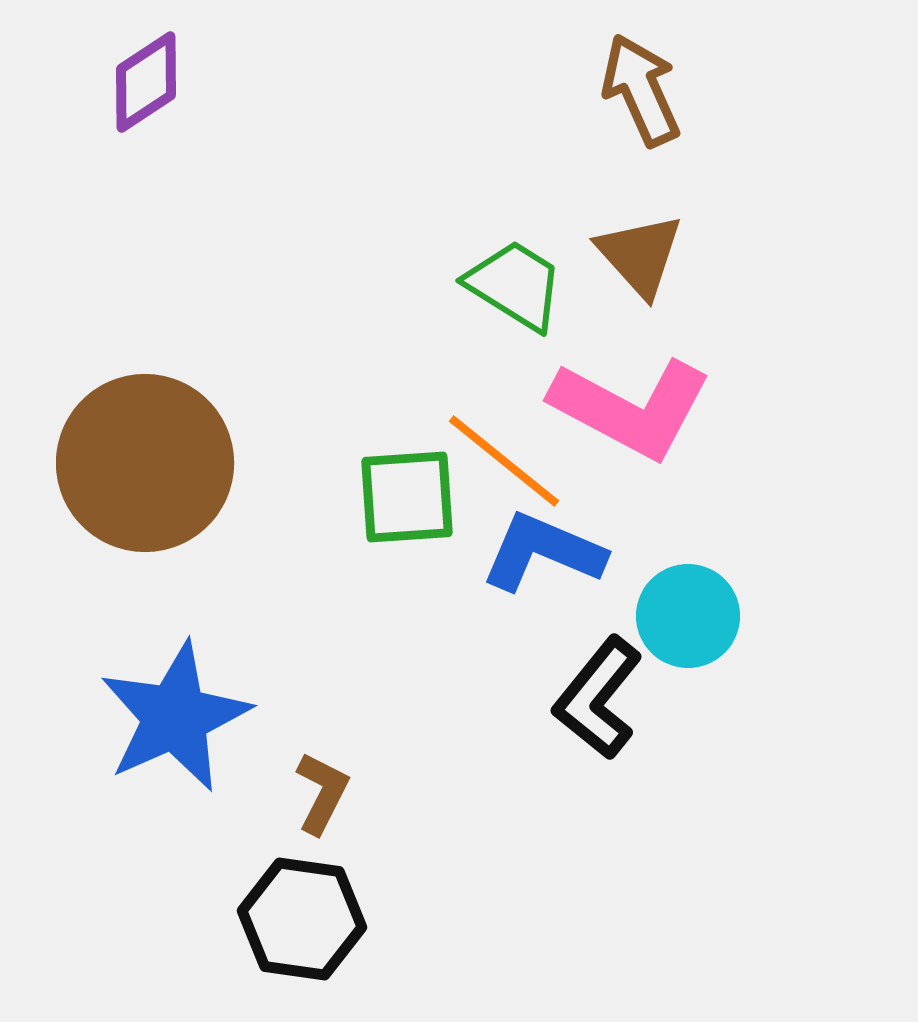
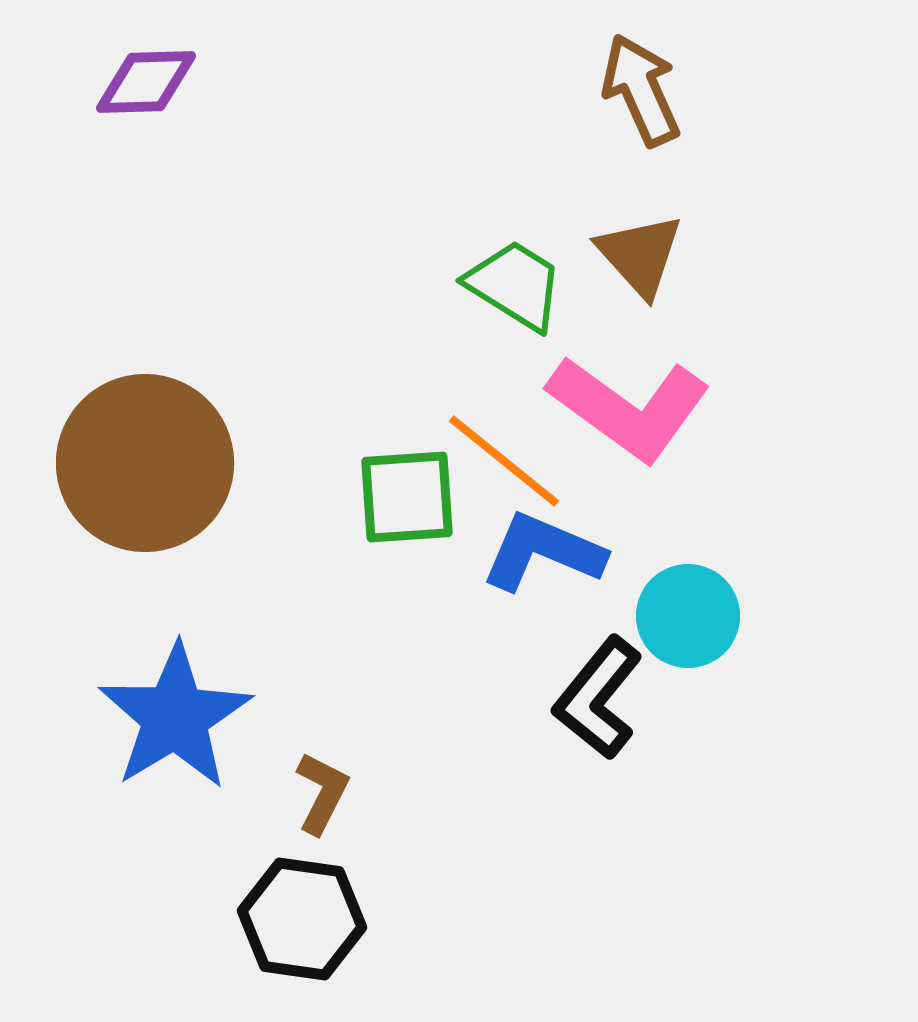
purple diamond: rotated 32 degrees clockwise
pink L-shape: moved 2 px left; rotated 8 degrees clockwise
blue star: rotated 7 degrees counterclockwise
